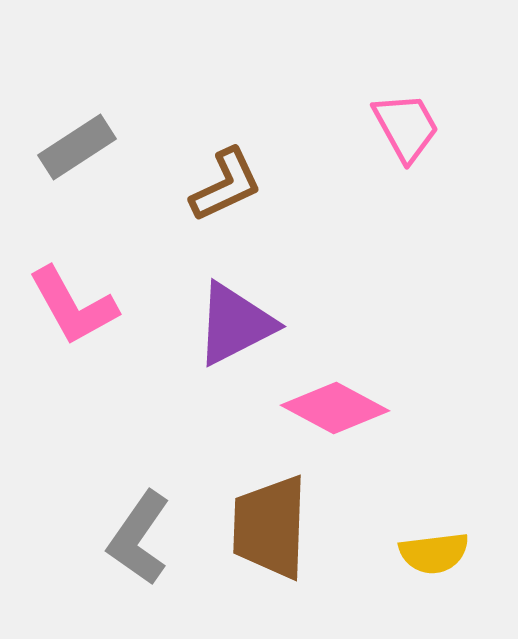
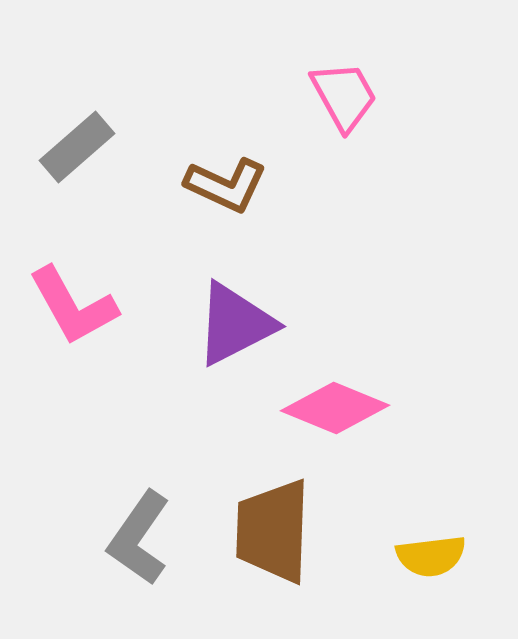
pink trapezoid: moved 62 px left, 31 px up
gray rectangle: rotated 8 degrees counterclockwise
brown L-shape: rotated 50 degrees clockwise
pink diamond: rotated 6 degrees counterclockwise
brown trapezoid: moved 3 px right, 4 px down
yellow semicircle: moved 3 px left, 3 px down
